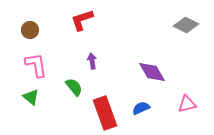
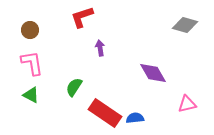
red L-shape: moved 3 px up
gray diamond: moved 1 px left; rotated 10 degrees counterclockwise
purple arrow: moved 8 px right, 13 px up
pink L-shape: moved 4 px left, 2 px up
purple diamond: moved 1 px right, 1 px down
green semicircle: rotated 108 degrees counterclockwise
green triangle: moved 2 px up; rotated 12 degrees counterclockwise
blue semicircle: moved 6 px left, 10 px down; rotated 18 degrees clockwise
red rectangle: rotated 36 degrees counterclockwise
